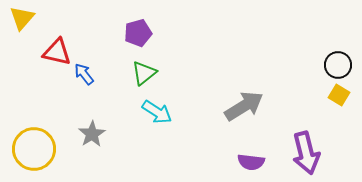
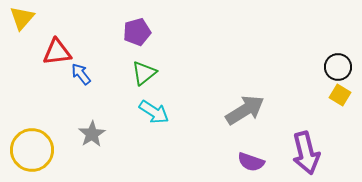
purple pentagon: moved 1 px left, 1 px up
red triangle: rotated 20 degrees counterclockwise
black circle: moved 2 px down
blue arrow: moved 3 px left
yellow square: moved 1 px right
gray arrow: moved 1 px right, 4 px down
cyan arrow: moved 3 px left
yellow circle: moved 2 px left, 1 px down
purple semicircle: rotated 12 degrees clockwise
